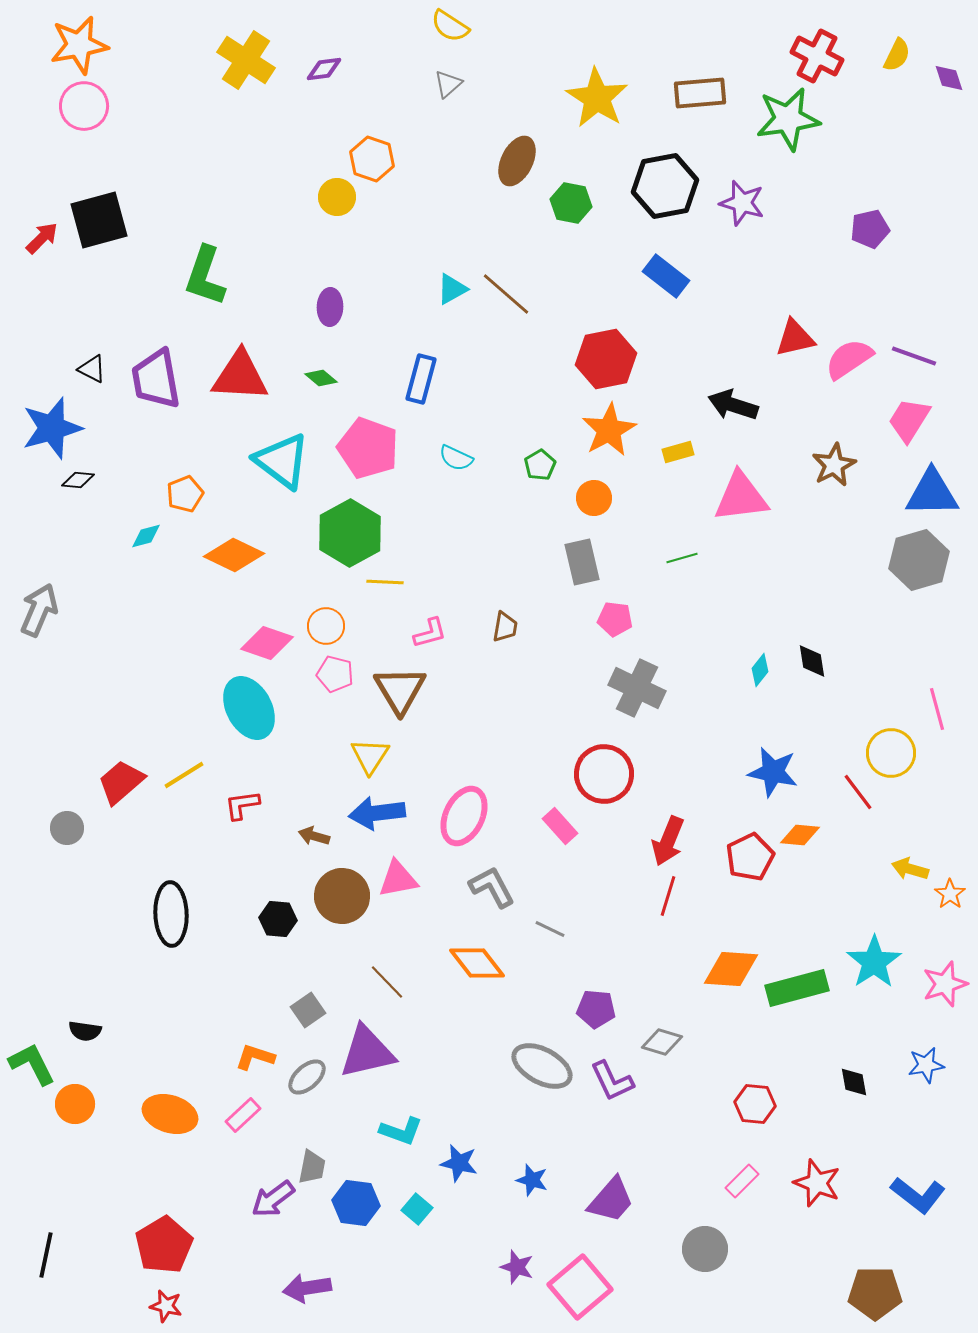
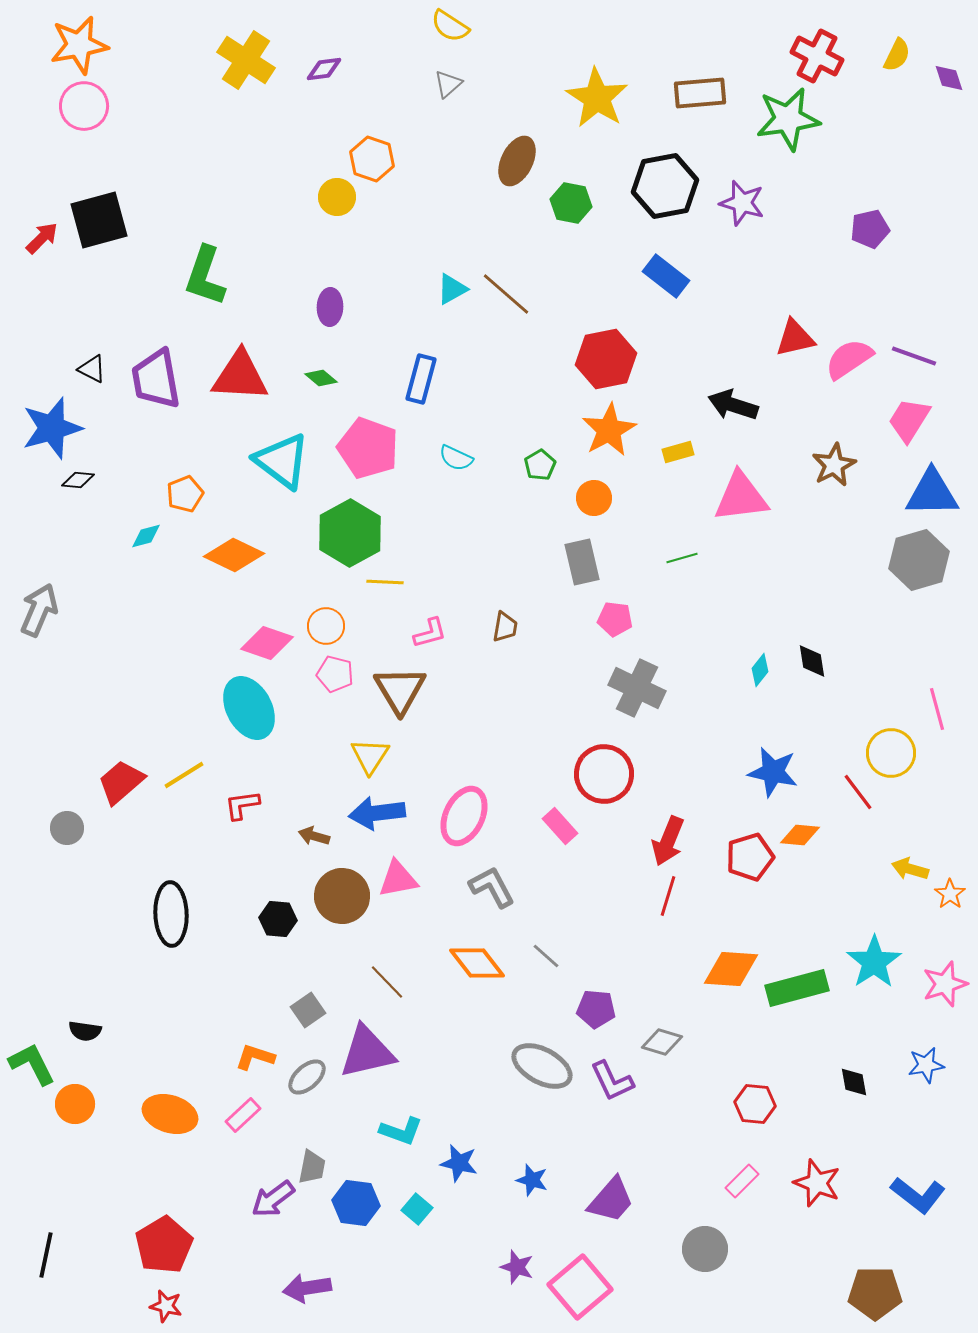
red pentagon at (750, 857): rotated 9 degrees clockwise
gray line at (550, 929): moved 4 px left, 27 px down; rotated 16 degrees clockwise
